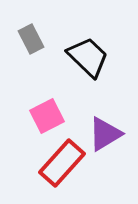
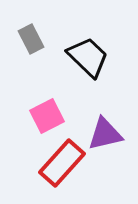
purple triangle: rotated 18 degrees clockwise
